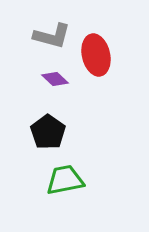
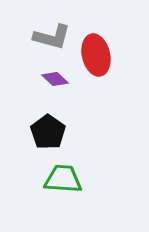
gray L-shape: moved 1 px down
green trapezoid: moved 2 px left, 1 px up; rotated 15 degrees clockwise
